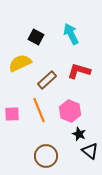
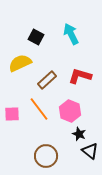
red L-shape: moved 1 px right, 5 px down
orange line: moved 1 px up; rotated 15 degrees counterclockwise
